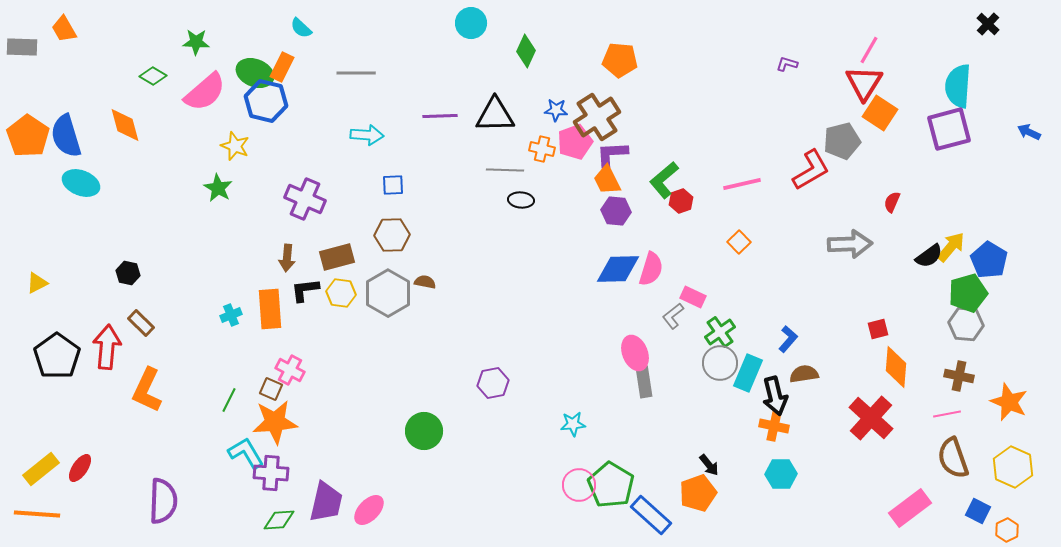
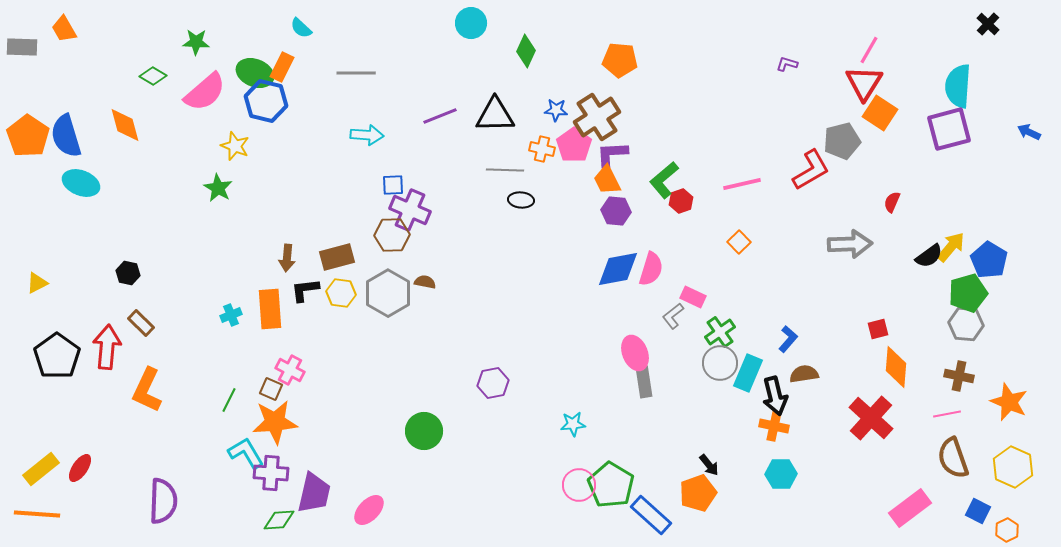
purple line at (440, 116): rotated 20 degrees counterclockwise
pink pentagon at (575, 142): moved 1 px left, 3 px down; rotated 16 degrees counterclockwise
purple cross at (305, 199): moved 105 px right, 11 px down
blue diamond at (618, 269): rotated 9 degrees counterclockwise
purple trapezoid at (326, 502): moved 12 px left, 9 px up
